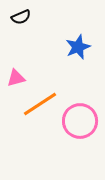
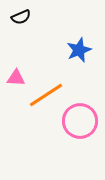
blue star: moved 1 px right, 3 px down
pink triangle: rotated 18 degrees clockwise
orange line: moved 6 px right, 9 px up
